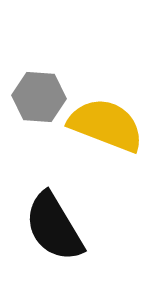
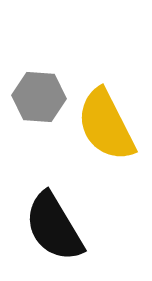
yellow semicircle: rotated 138 degrees counterclockwise
